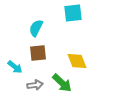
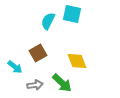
cyan square: moved 1 px left, 1 px down; rotated 18 degrees clockwise
cyan semicircle: moved 12 px right, 7 px up
brown square: rotated 24 degrees counterclockwise
